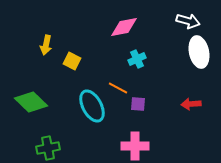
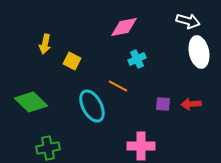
yellow arrow: moved 1 px left, 1 px up
orange line: moved 2 px up
purple square: moved 25 px right
pink cross: moved 6 px right
